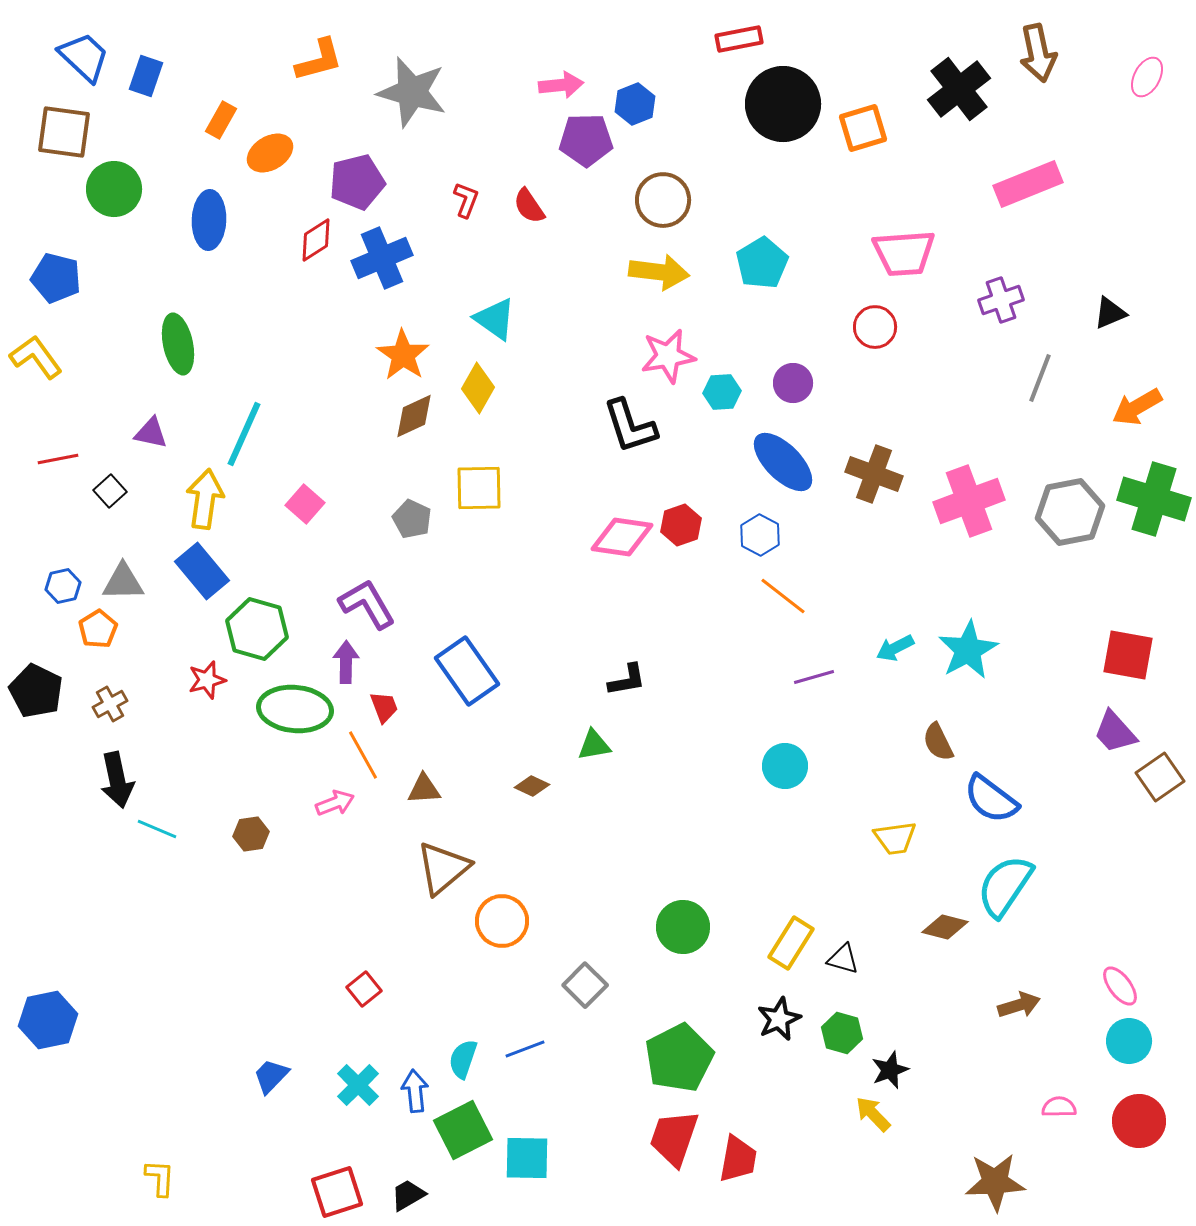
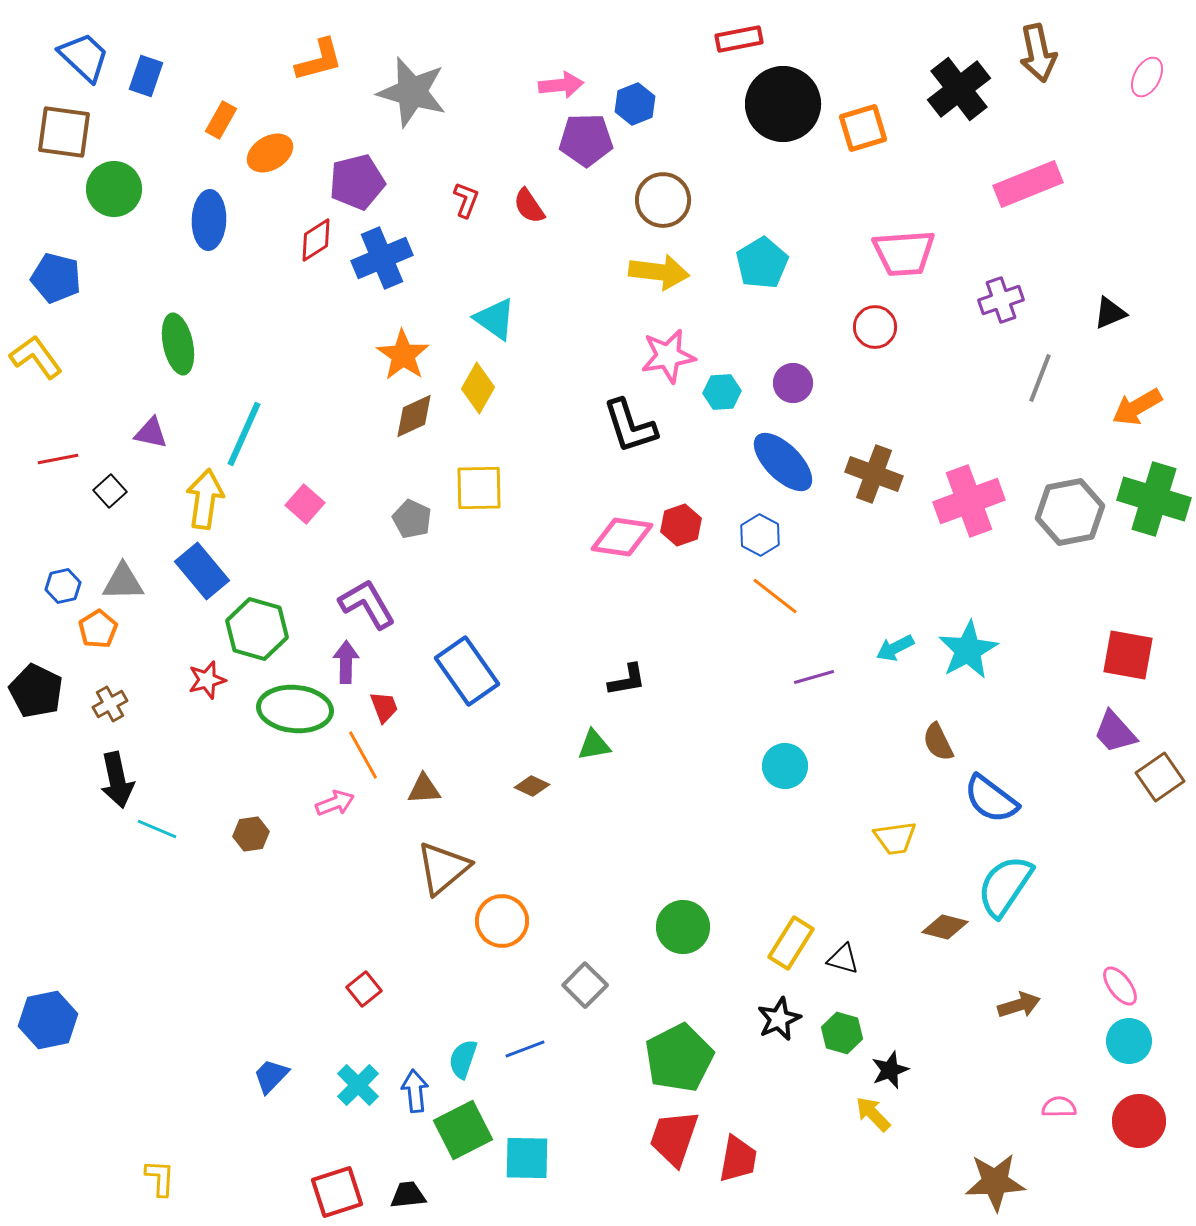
orange line at (783, 596): moved 8 px left
black trapezoid at (408, 1195): rotated 24 degrees clockwise
